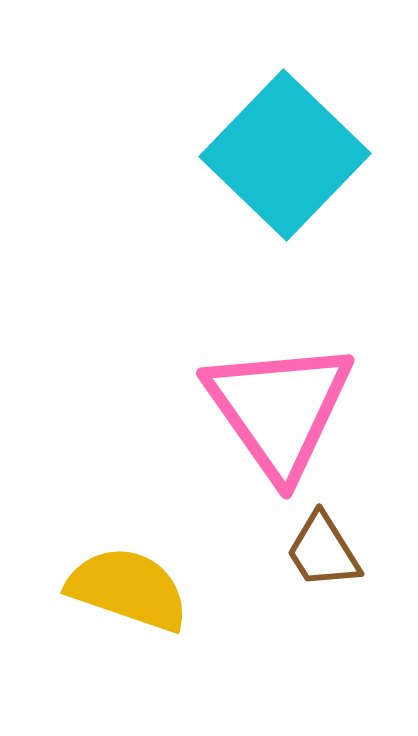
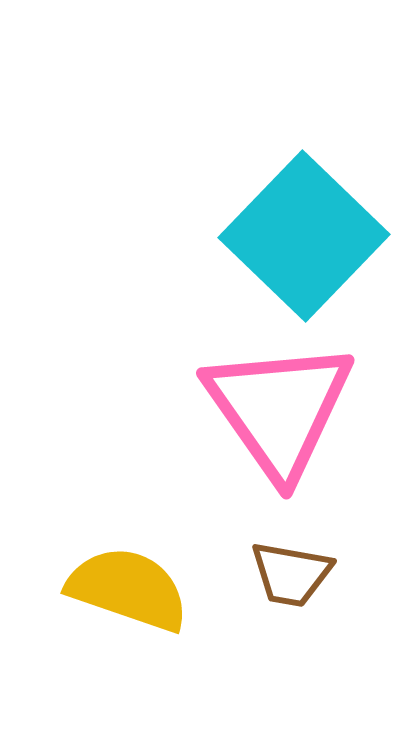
cyan square: moved 19 px right, 81 px down
brown trapezoid: moved 32 px left, 23 px down; rotated 48 degrees counterclockwise
